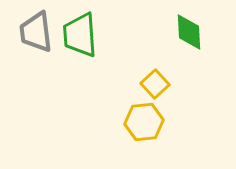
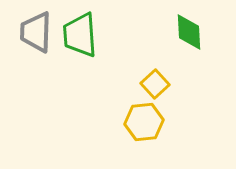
gray trapezoid: rotated 9 degrees clockwise
